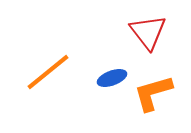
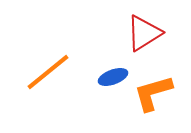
red triangle: moved 4 px left, 1 px down; rotated 36 degrees clockwise
blue ellipse: moved 1 px right, 1 px up
